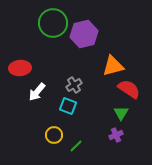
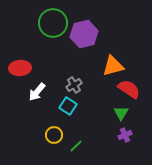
cyan square: rotated 12 degrees clockwise
purple cross: moved 9 px right
